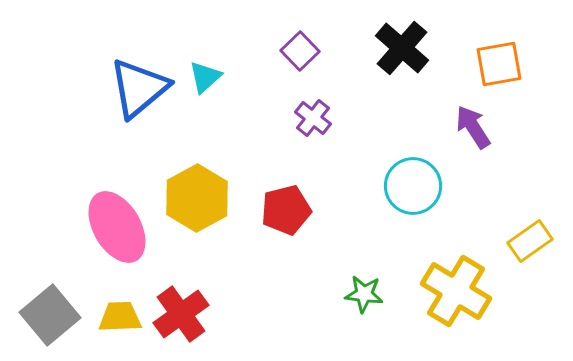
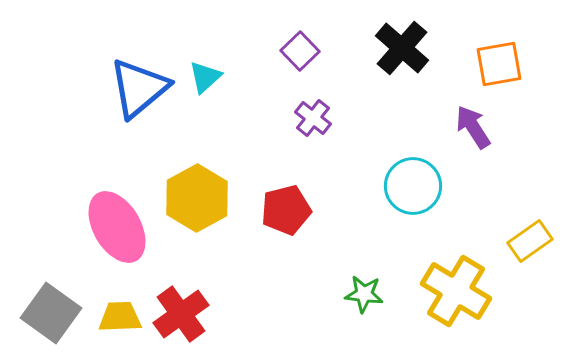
gray square: moved 1 px right, 2 px up; rotated 14 degrees counterclockwise
